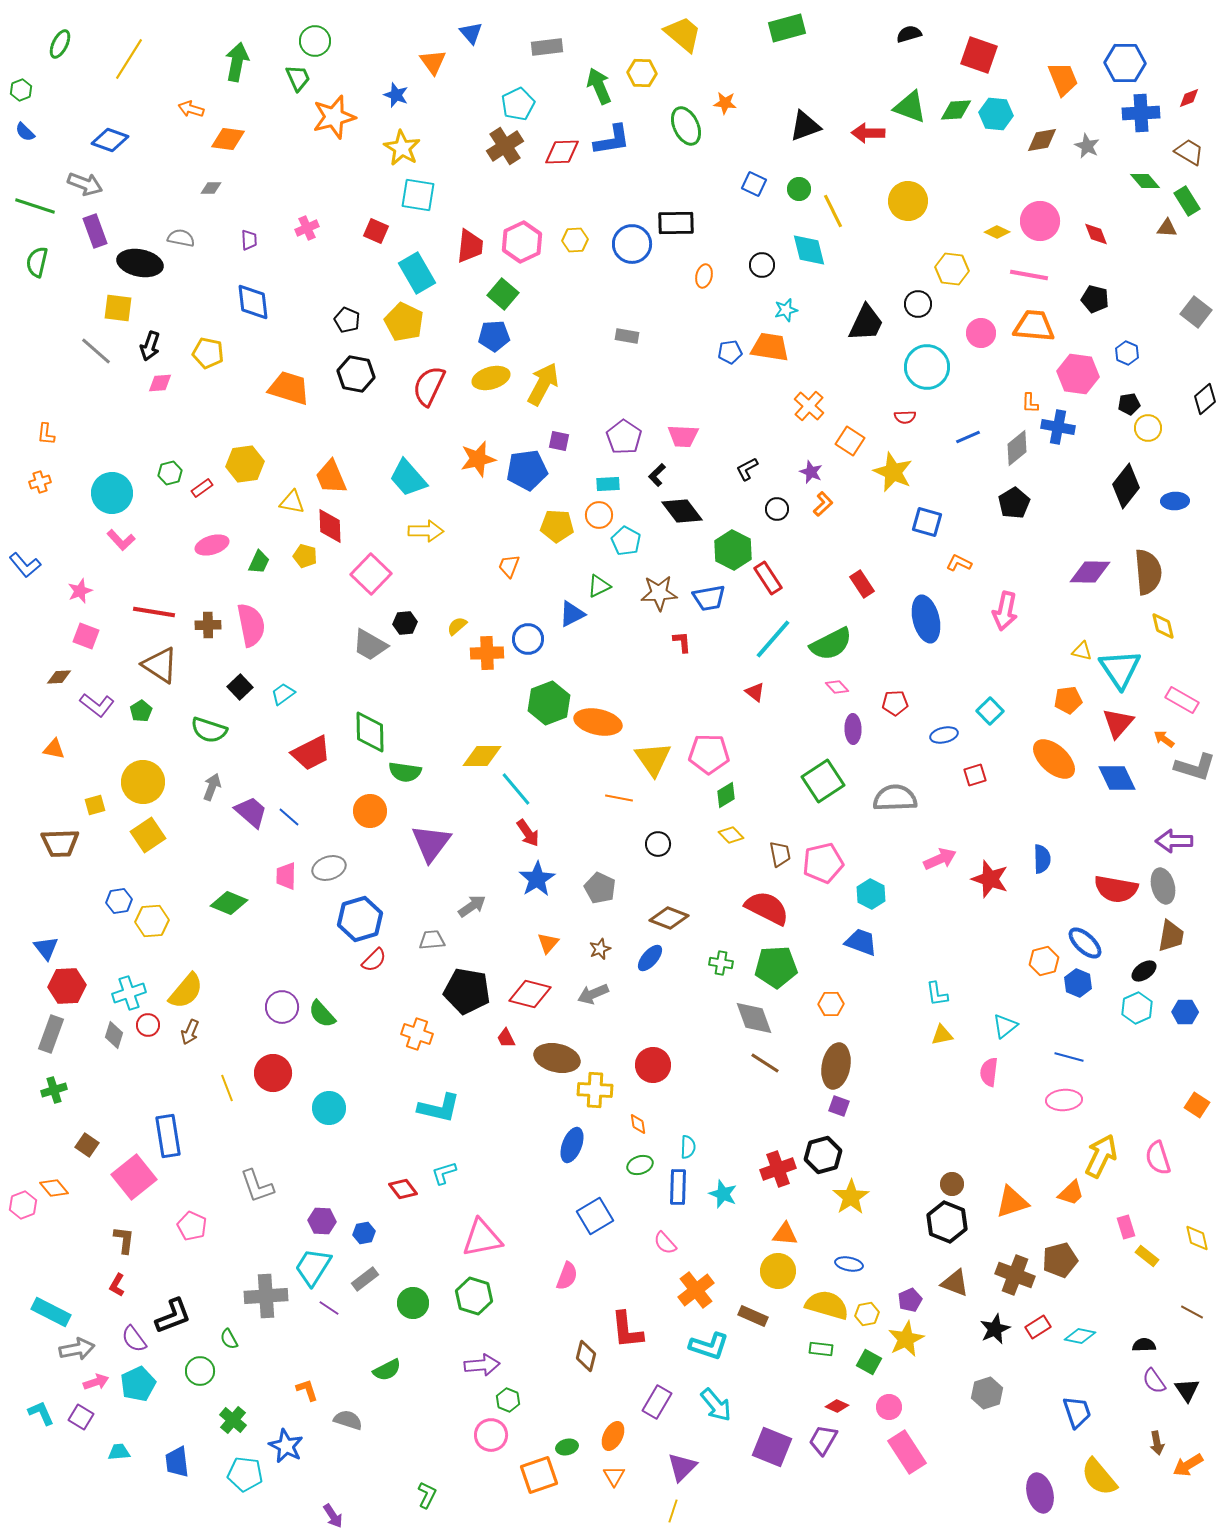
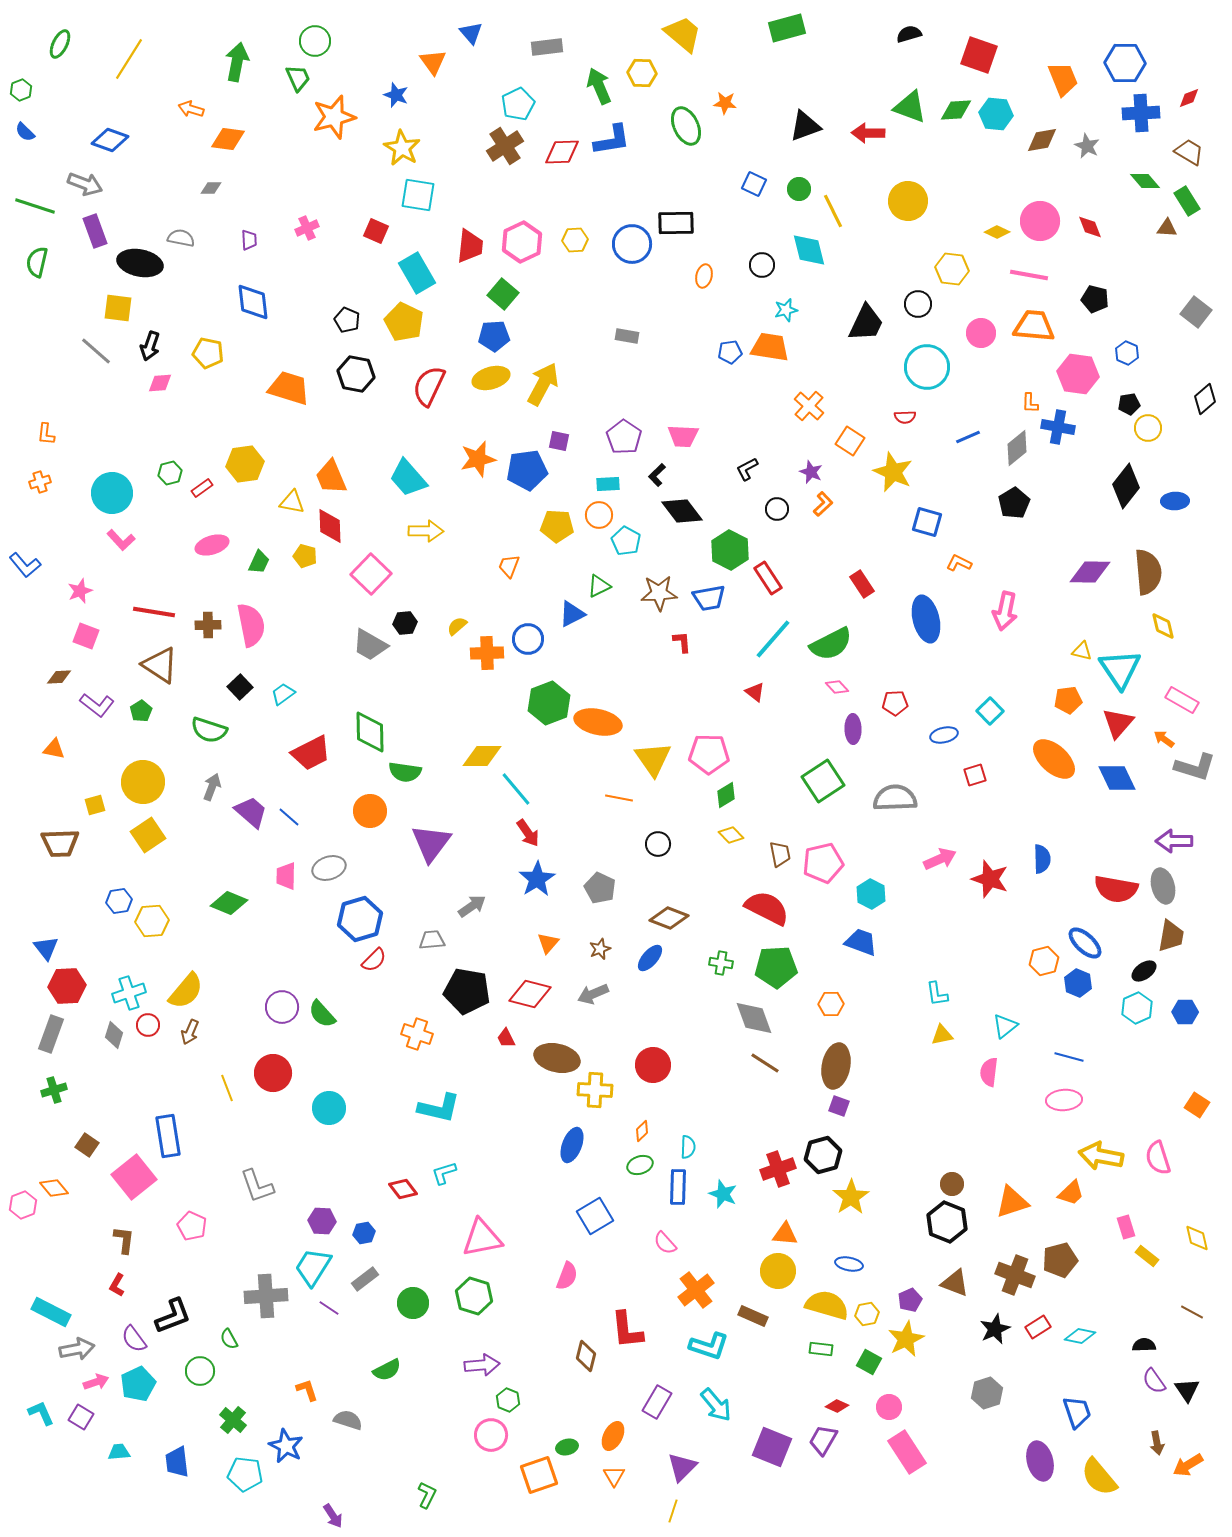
red diamond at (1096, 234): moved 6 px left, 7 px up
green hexagon at (733, 550): moved 3 px left
orange diamond at (638, 1124): moved 4 px right, 7 px down; rotated 55 degrees clockwise
yellow arrow at (1101, 1156): rotated 105 degrees counterclockwise
purple ellipse at (1040, 1493): moved 32 px up
